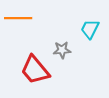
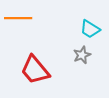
cyan trapezoid: rotated 85 degrees counterclockwise
gray star: moved 20 px right, 5 px down; rotated 18 degrees counterclockwise
